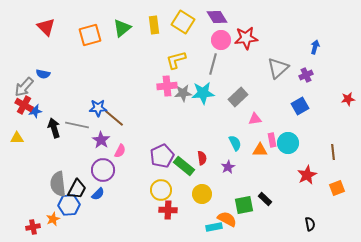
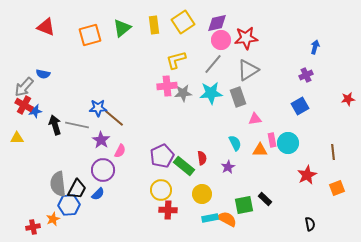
purple diamond at (217, 17): moved 6 px down; rotated 70 degrees counterclockwise
yellow square at (183, 22): rotated 25 degrees clockwise
red triangle at (46, 27): rotated 24 degrees counterclockwise
gray line at (213, 64): rotated 25 degrees clockwise
gray triangle at (278, 68): moved 30 px left, 2 px down; rotated 10 degrees clockwise
cyan star at (203, 93): moved 8 px right
gray rectangle at (238, 97): rotated 66 degrees counterclockwise
black arrow at (54, 128): moved 1 px right, 3 px up
cyan rectangle at (214, 227): moved 4 px left, 9 px up
